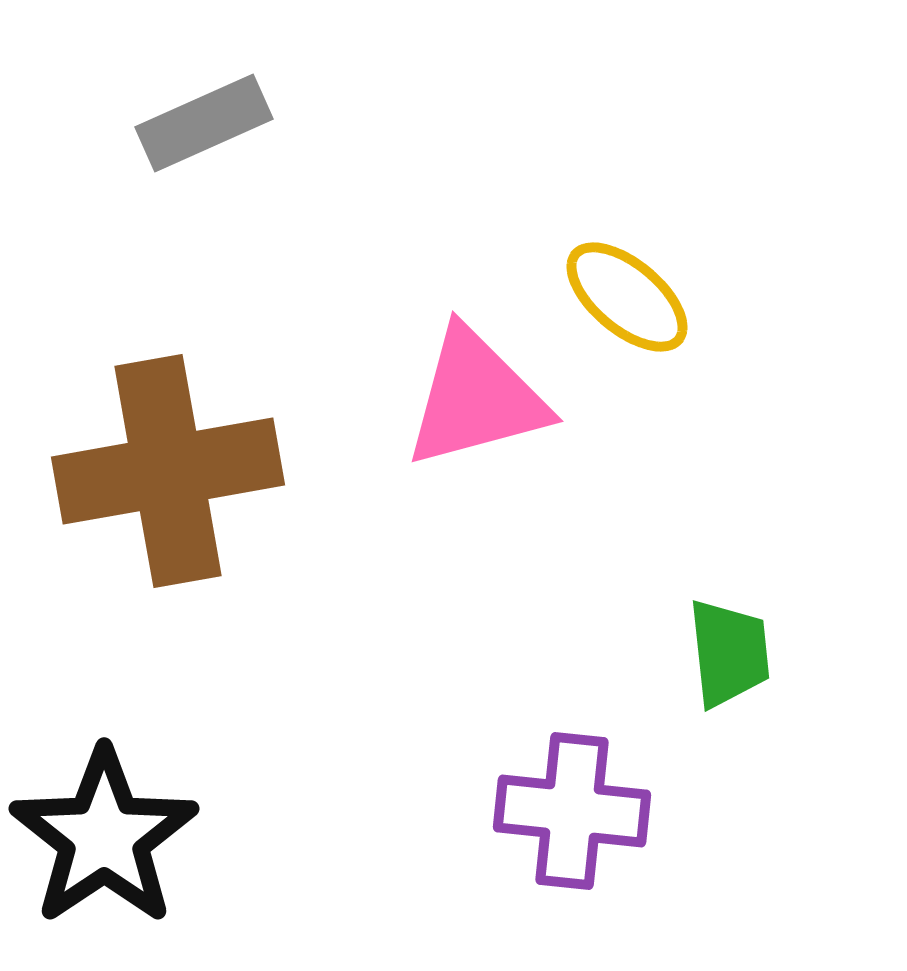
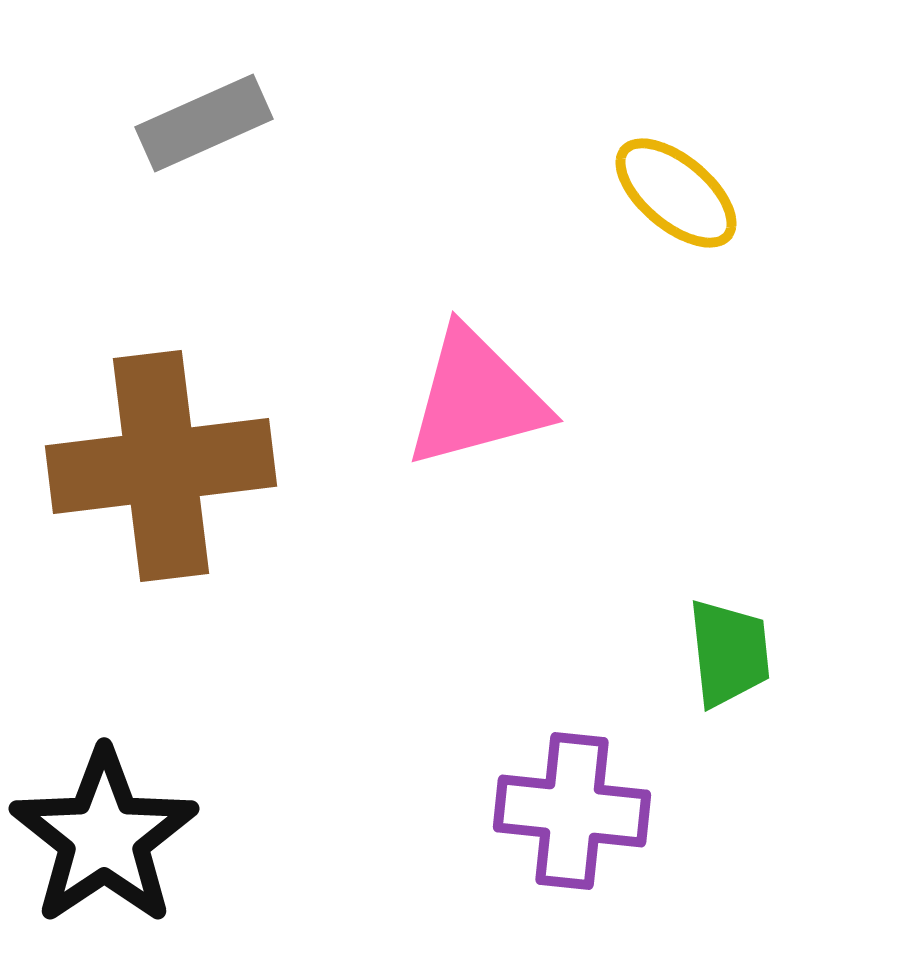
yellow ellipse: moved 49 px right, 104 px up
brown cross: moved 7 px left, 5 px up; rotated 3 degrees clockwise
